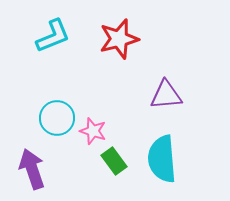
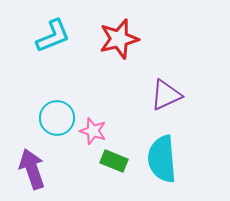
purple triangle: rotated 20 degrees counterclockwise
green rectangle: rotated 32 degrees counterclockwise
